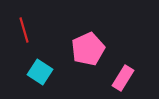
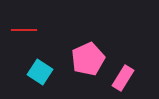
red line: rotated 75 degrees counterclockwise
pink pentagon: moved 10 px down
